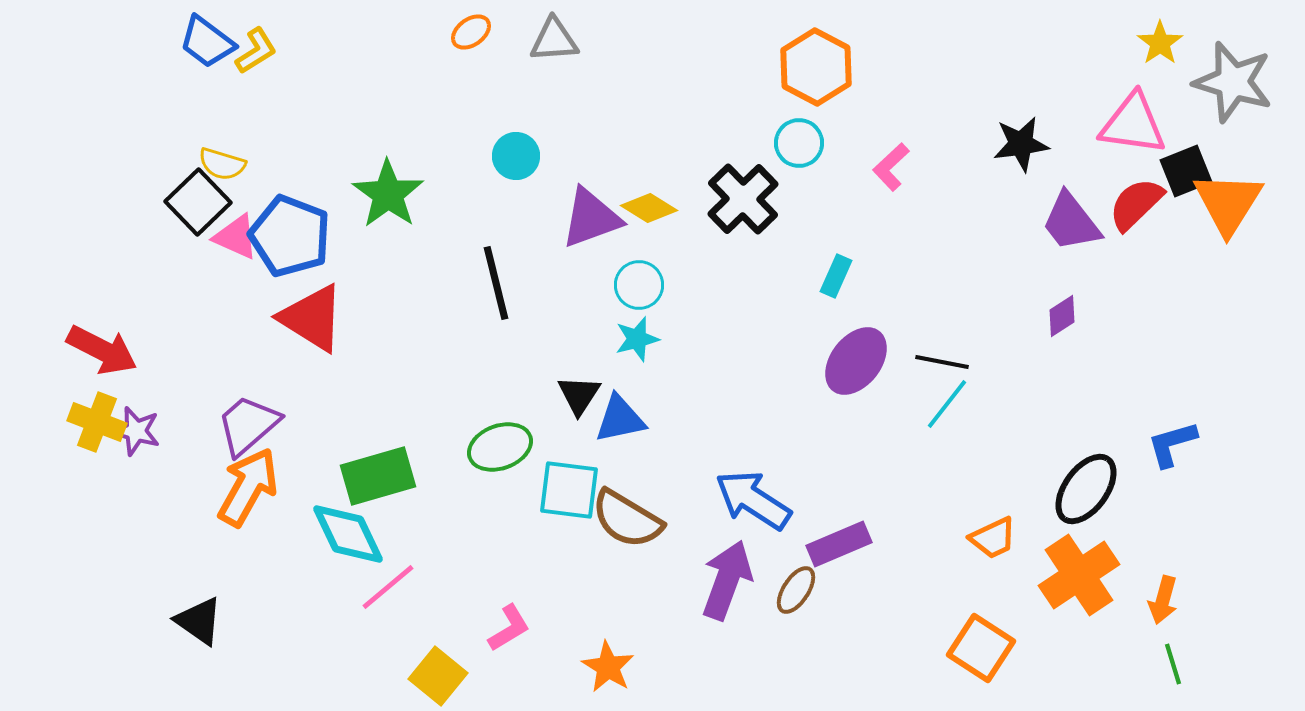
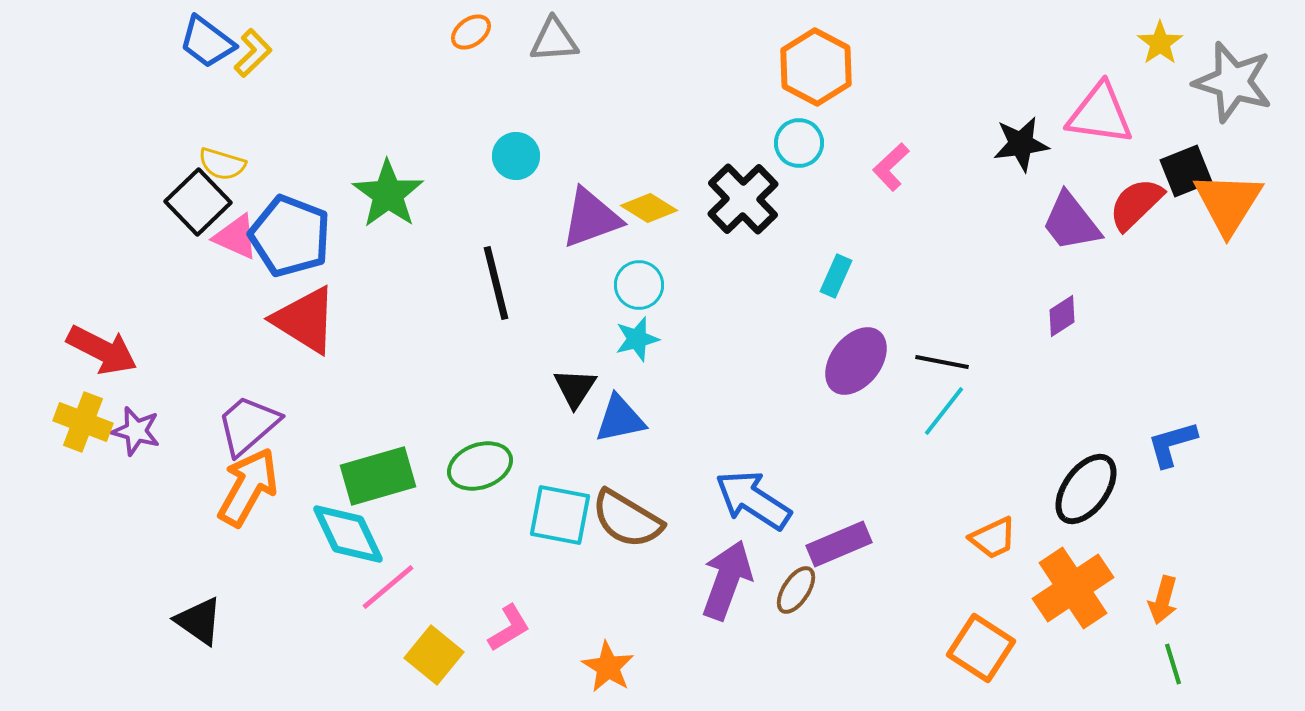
yellow L-shape at (256, 51): moved 3 px left, 2 px down; rotated 12 degrees counterclockwise
pink triangle at (1133, 124): moved 33 px left, 10 px up
red triangle at (312, 318): moved 7 px left, 2 px down
black triangle at (579, 395): moved 4 px left, 7 px up
cyan line at (947, 404): moved 3 px left, 7 px down
yellow cross at (97, 422): moved 14 px left
green ellipse at (500, 447): moved 20 px left, 19 px down
cyan square at (569, 490): moved 9 px left, 25 px down; rotated 4 degrees clockwise
orange cross at (1079, 575): moved 6 px left, 13 px down
yellow square at (438, 676): moved 4 px left, 21 px up
